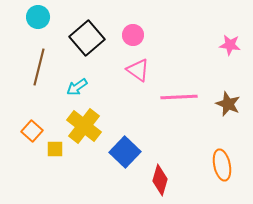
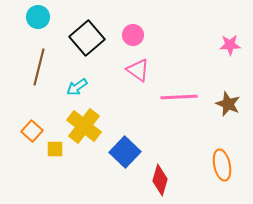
pink star: rotated 10 degrees counterclockwise
